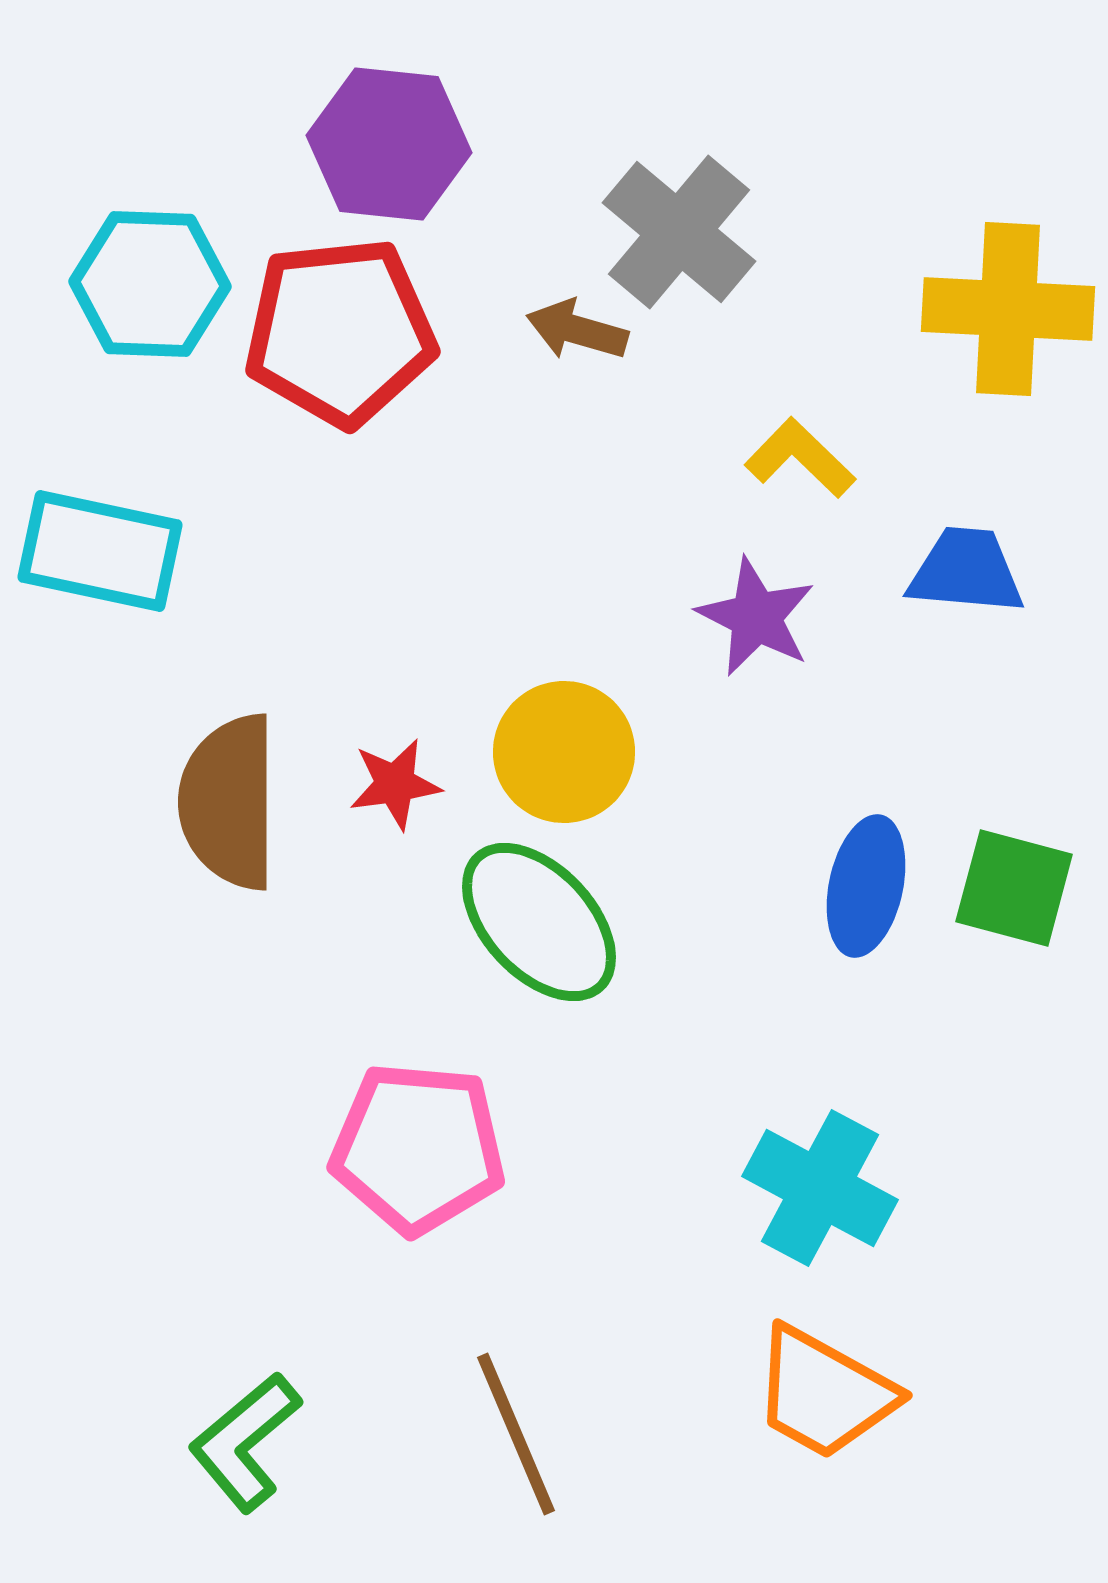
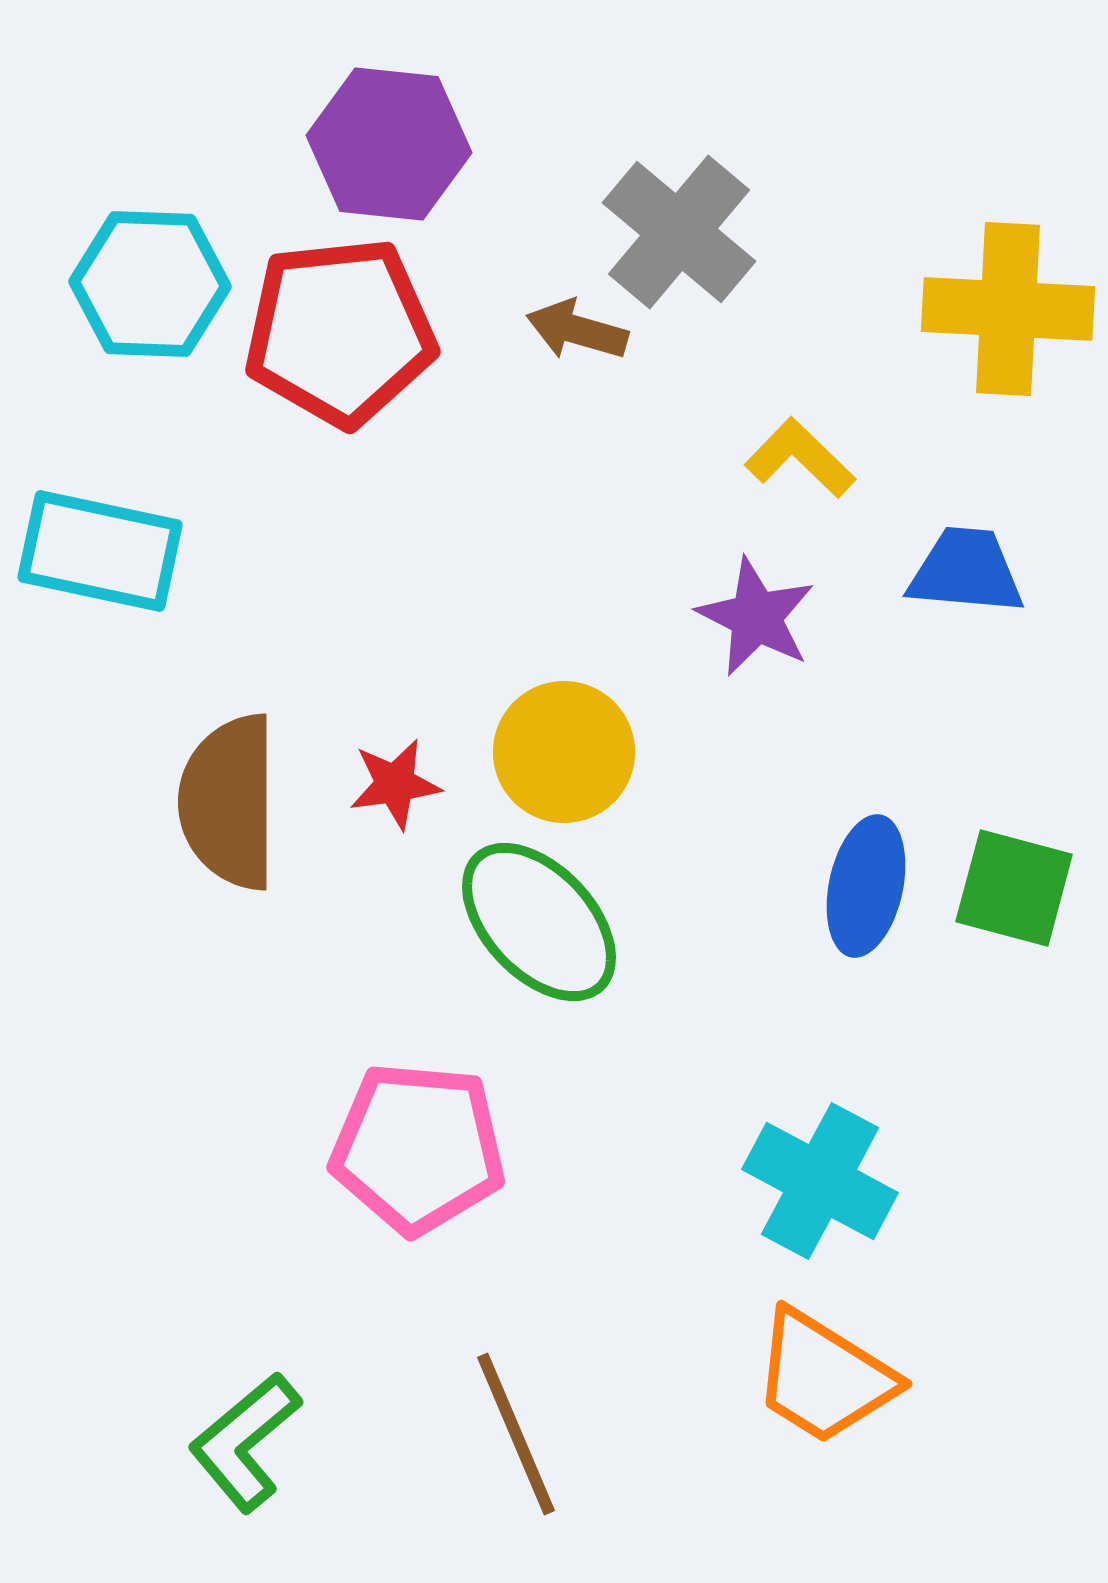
cyan cross: moved 7 px up
orange trapezoid: moved 16 px up; rotated 3 degrees clockwise
